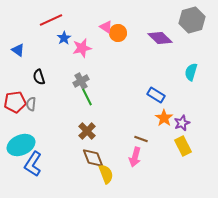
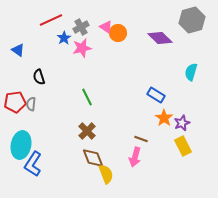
gray cross: moved 54 px up
cyan ellipse: rotated 56 degrees counterclockwise
